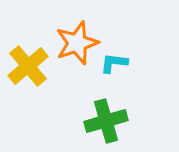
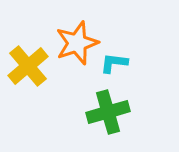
green cross: moved 2 px right, 9 px up
